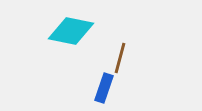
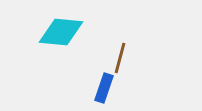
cyan diamond: moved 10 px left, 1 px down; rotated 6 degrees counterclockwise
